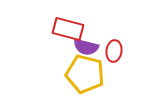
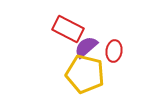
red rectangle: rotated 12 degrees clockwise
purple semicircle: rotated 125 degrees clockwise
